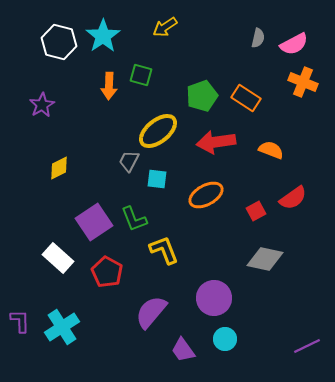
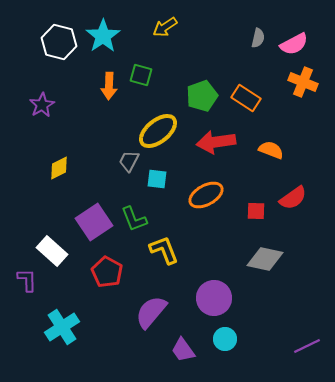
red square: rotated 30 degrees clockwise
white rectangle: moved 6 px left, 7 px up
purple L-shape: moved 7 px right, 41 px up
